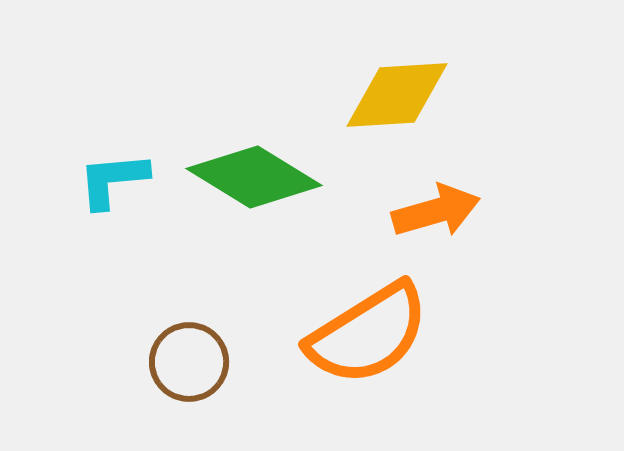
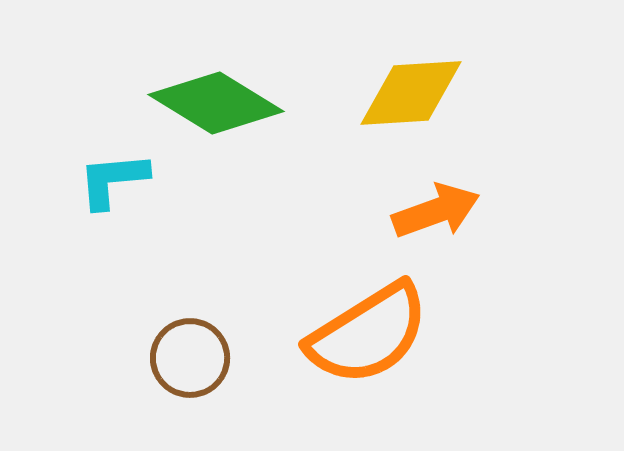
yellow diamond: moved 14 px right, 2 px up
green diamond: moved 38 px left, 74 px up
orange arrow: rotated 4 degrees counterclockwise
brown circle: moved 1 px right, 4 px up
